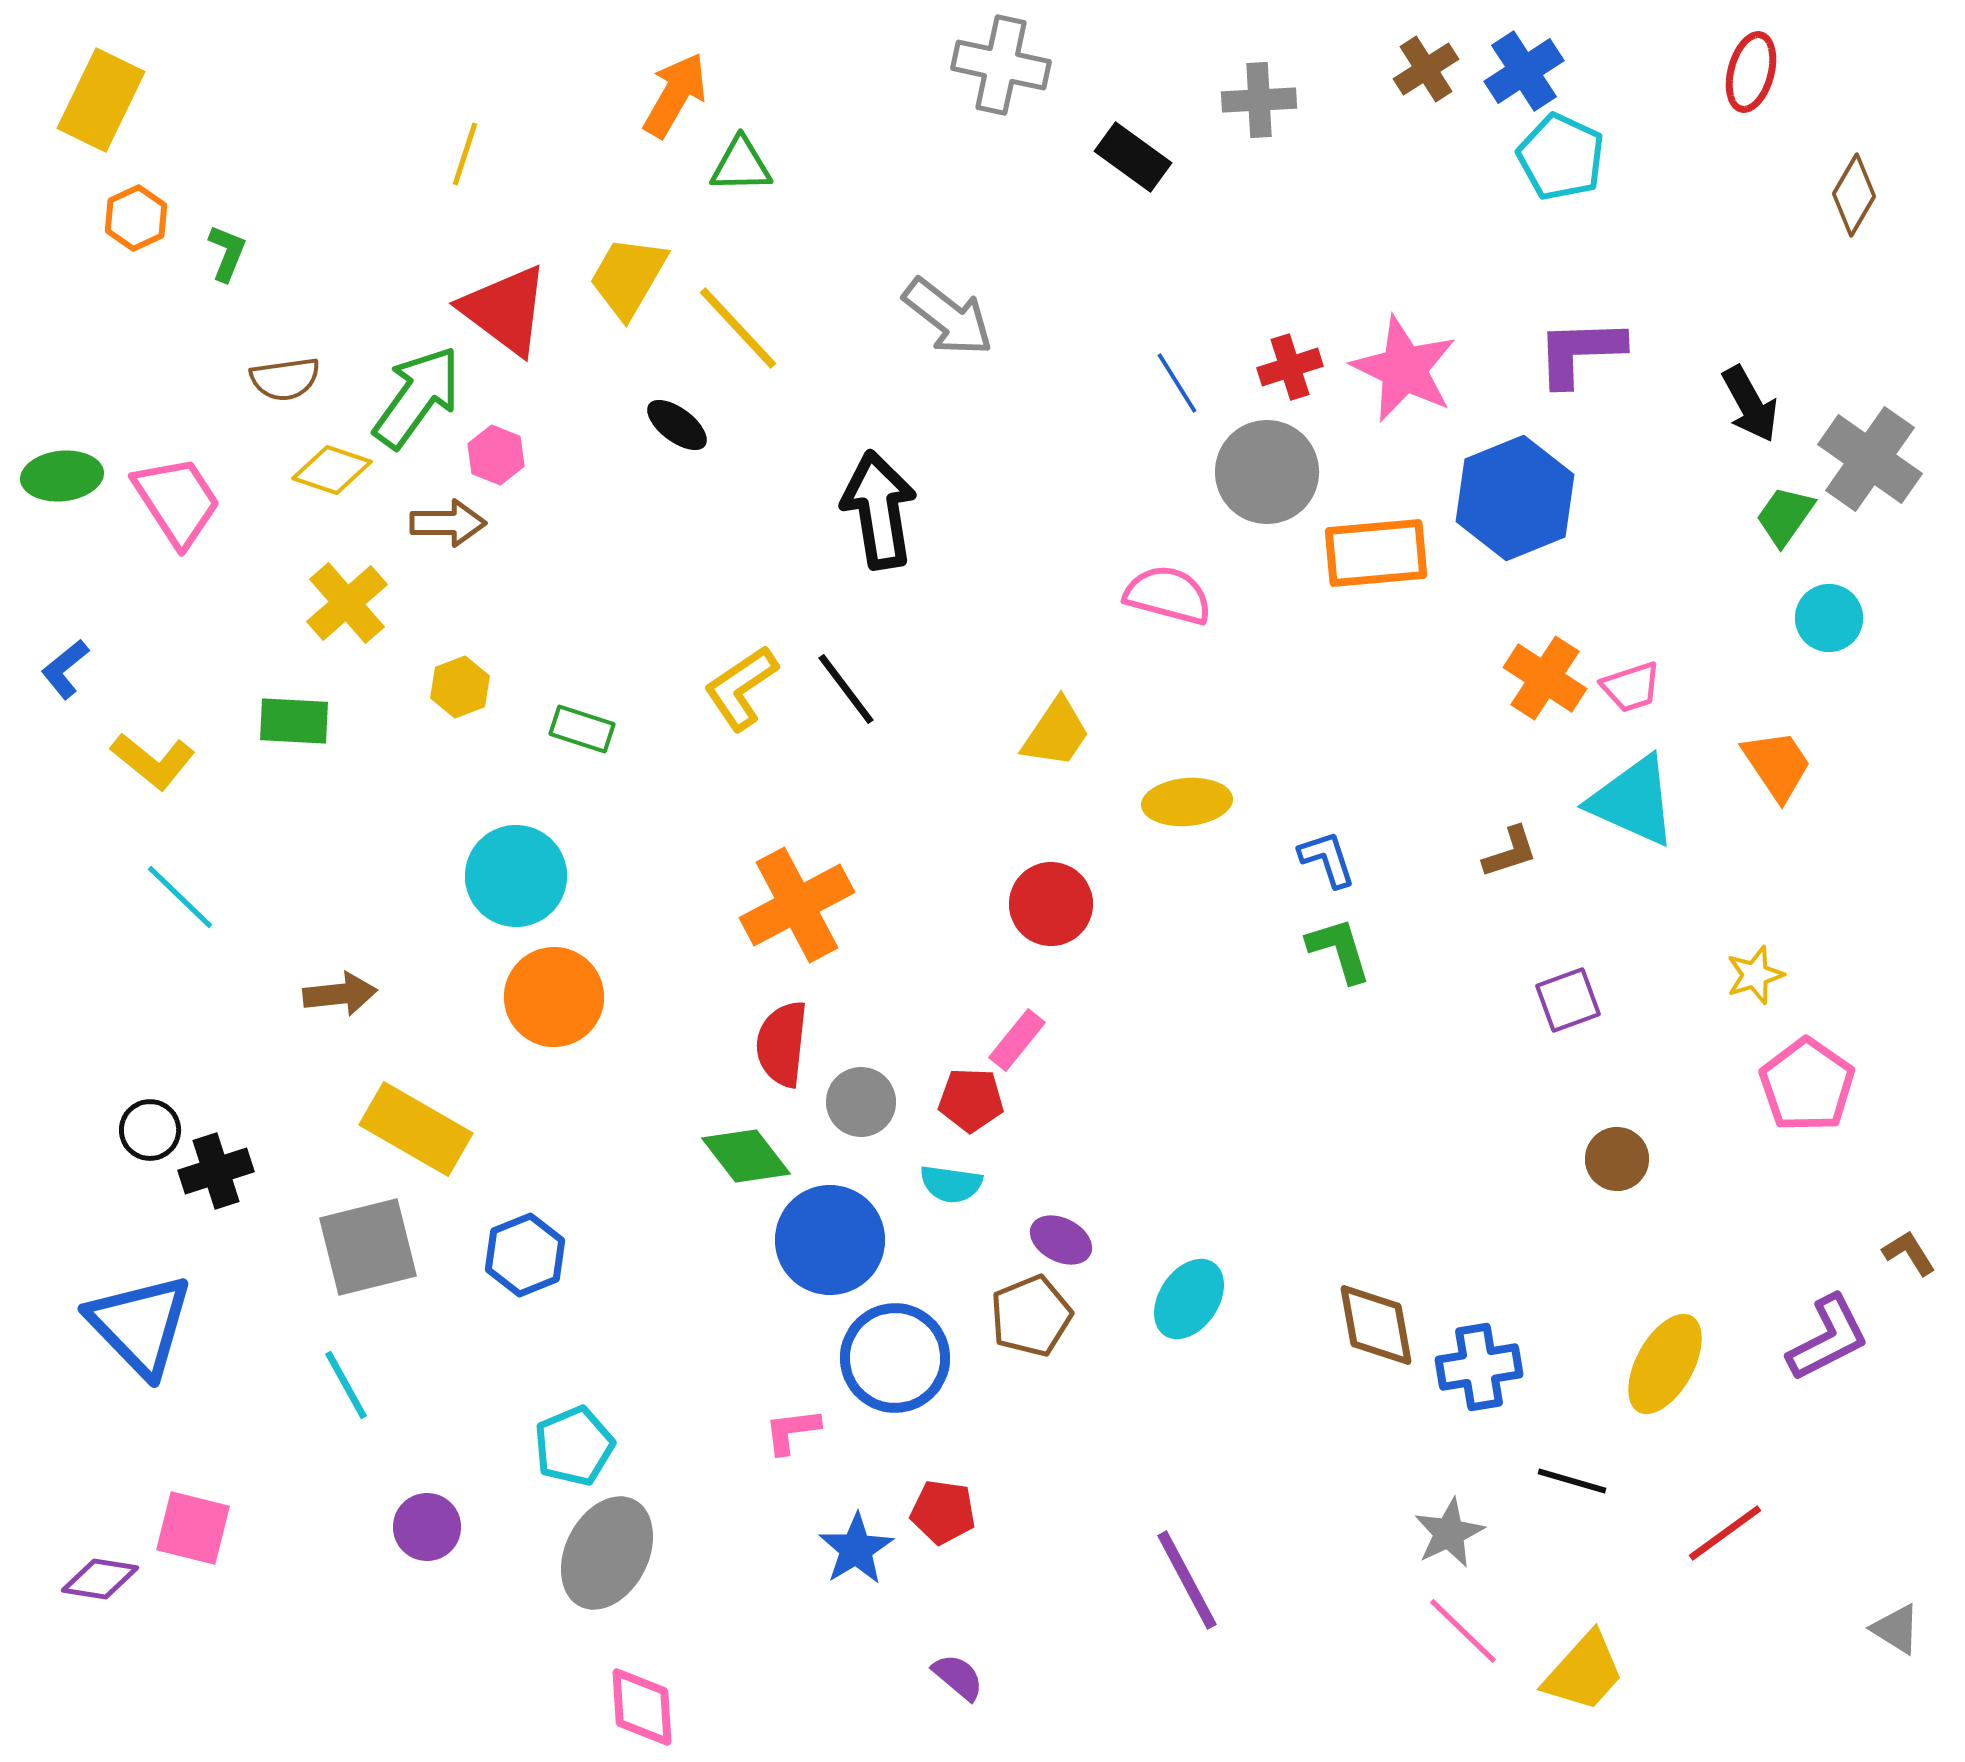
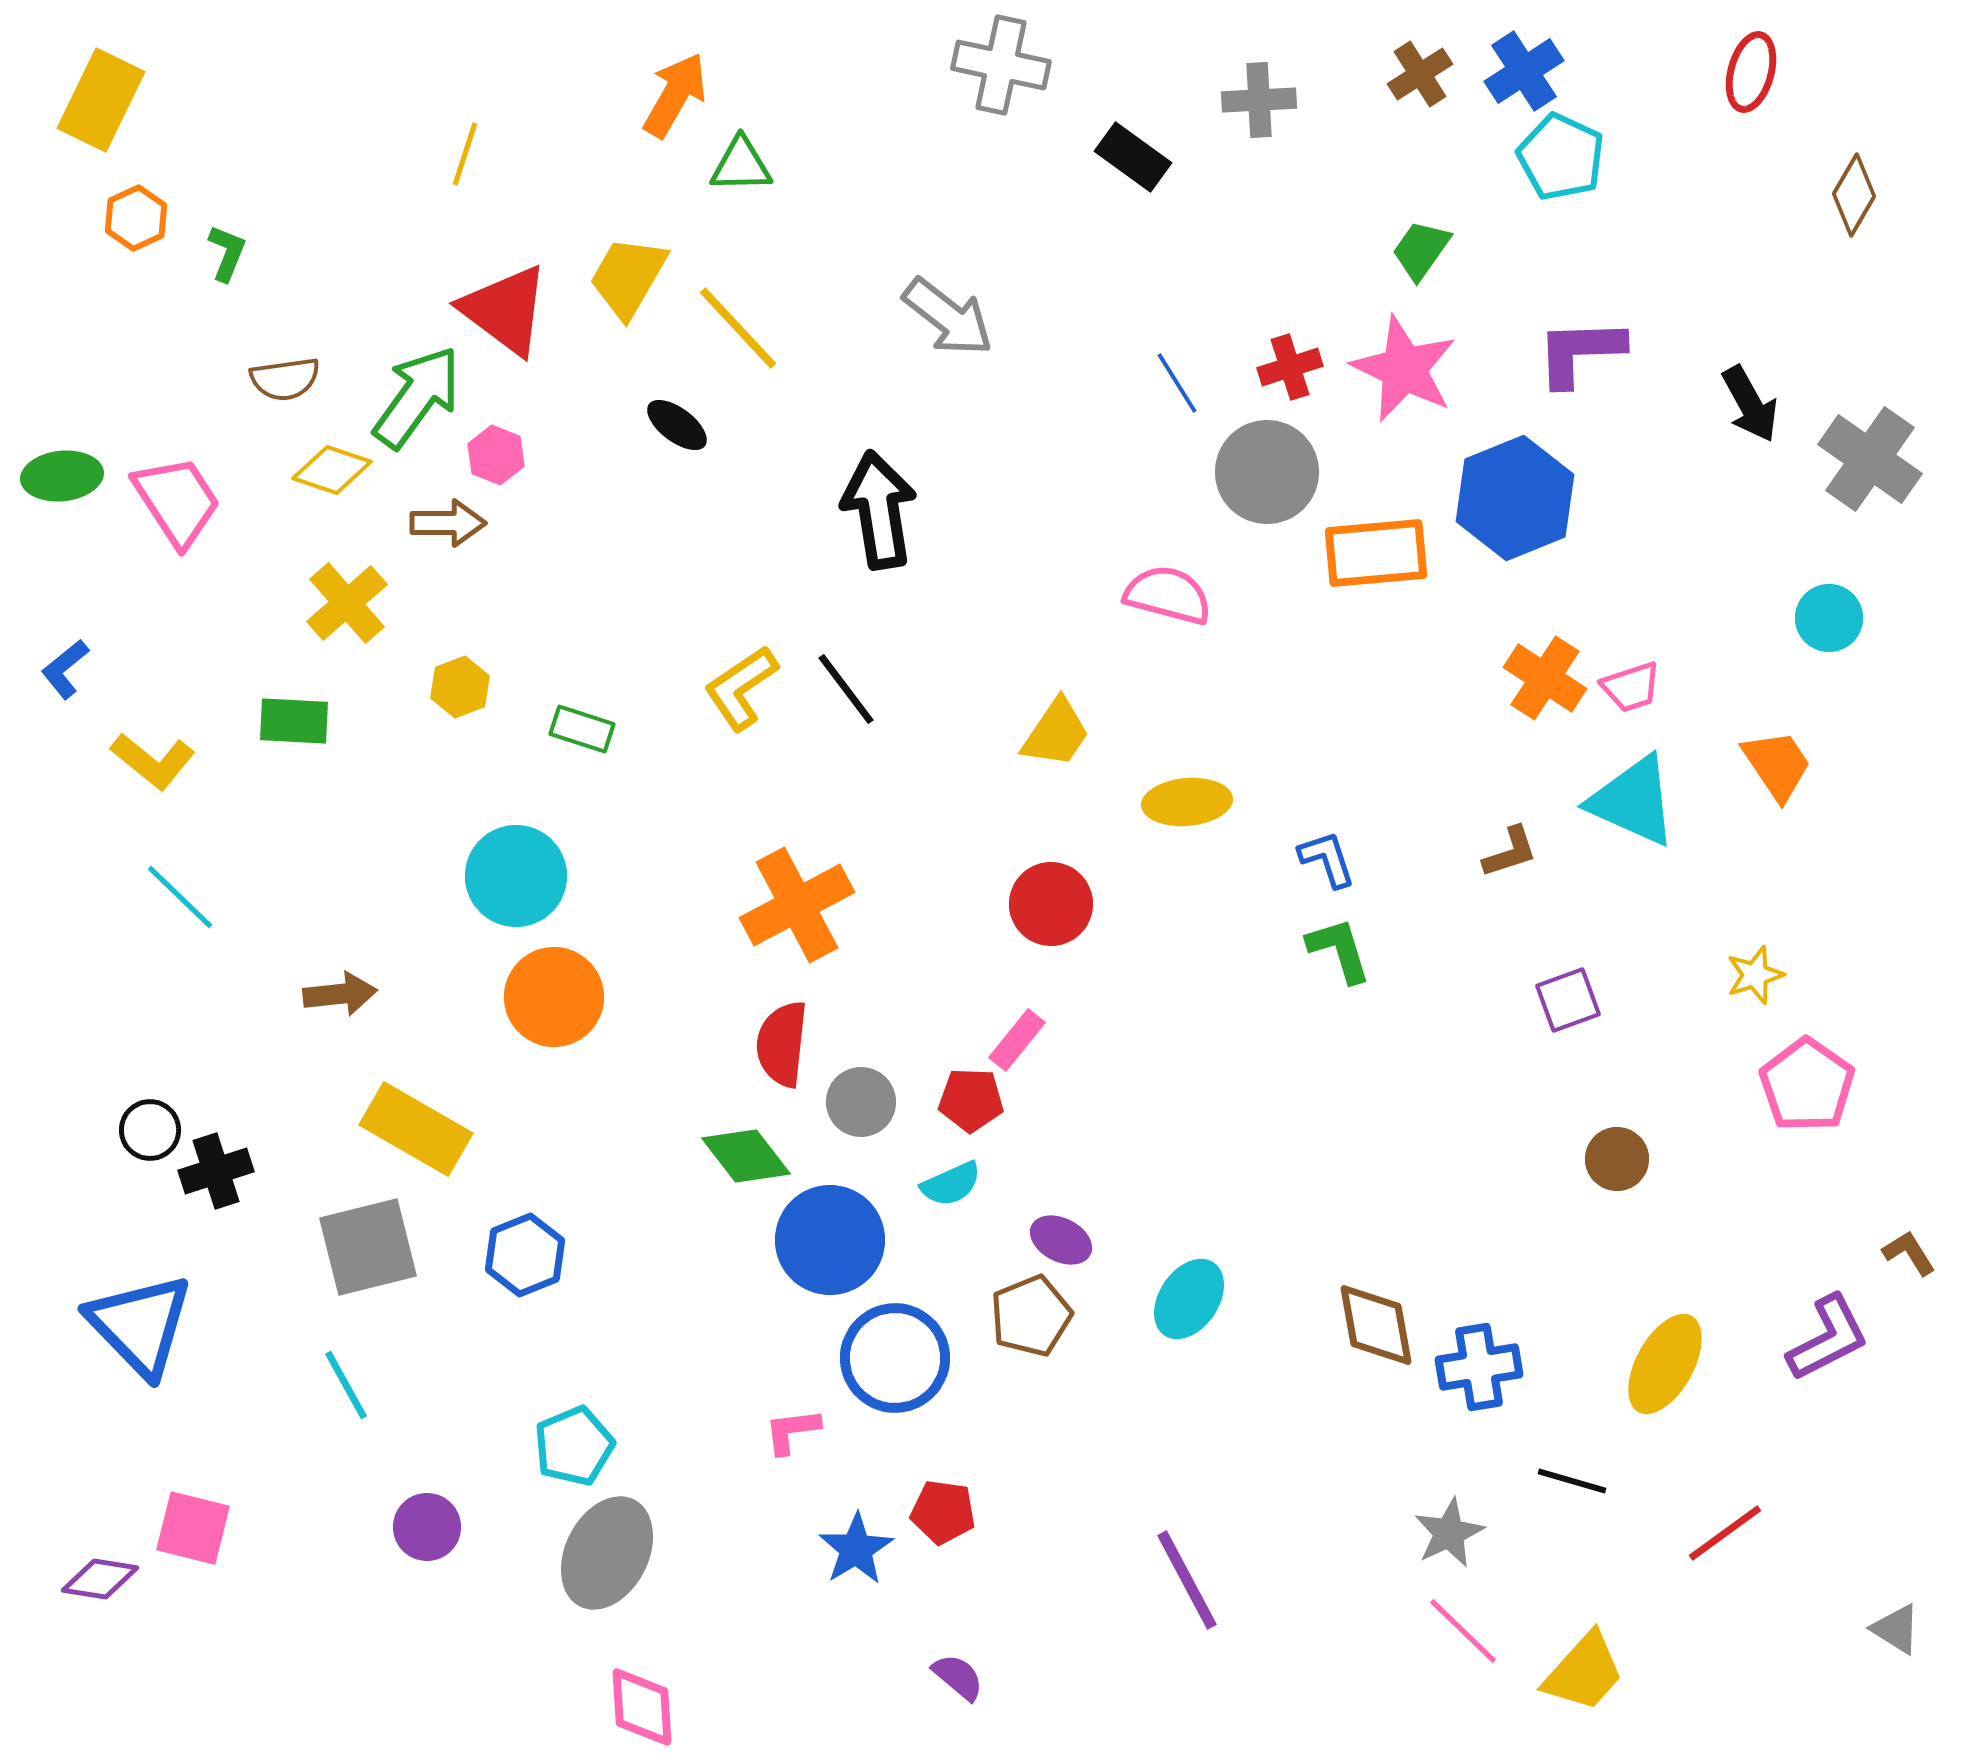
brown cross at (1426, 69): moved 6 px left, 5 px down
green trapezoid at (1785, 516): moved 364 px left, 266 px up
cyan semicircle at (951, 1184): rotated 32 degrees counterclockwise
